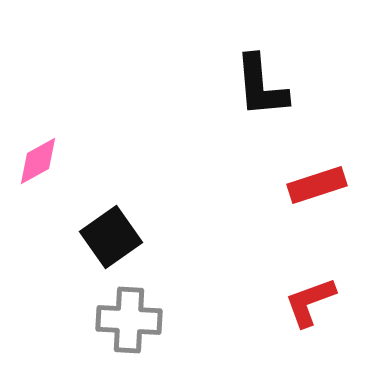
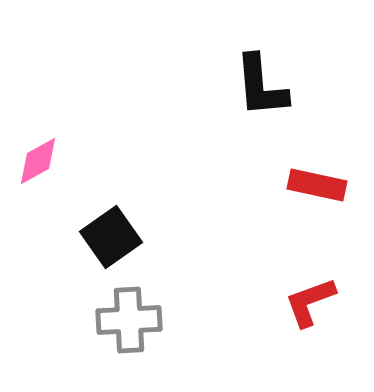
red rectangle: rotated 30 degrees clockwise
gray cross: rotated 6 degrees counterclockwise
